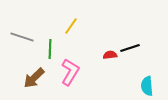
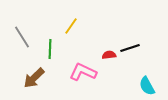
gray line: rotated 40 degrees clockwise
red semicircle: moved 1 px left
pink L-shape: moved 13 px right; rotated 96 degrees counterclockwise
cyan semicircle: rotated 24 degrees counterclockwise
